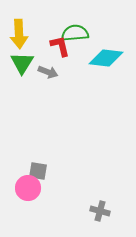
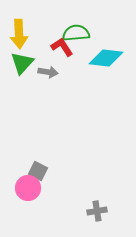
green semicircle: moved 1 px right
red L-shape: moved 2 px right, 1 px down; rotated 20 degrees counterclockwise
green triangle: rotated 10 degrees clockwise
gray arrow: rotated 12 degrees counterclockwise
gray square: rotated 18 degrees clockwise
gray cross: moved 3 px left; rotated 24 degrees counterclockwise
